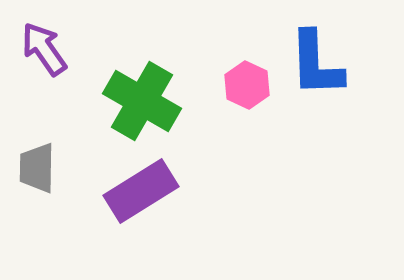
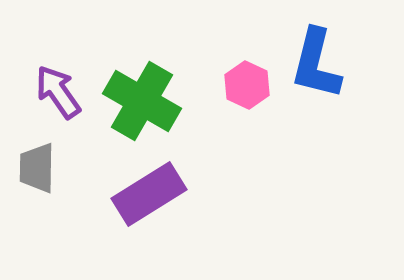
purple arrow: moved 14 px right, 43 px down
blue L-shape: rotated 16 degrees clockwise
purple rectangle: moved 8 px right, 3 px down
